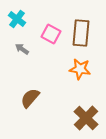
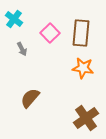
cyan cross: moved 3 px left
pink square: moved 1 px left, 1 px up; rotated 18 degrees clockwise
gray arrow: rotated 152 degrees counterclockwise
orange star: moved 3 px right, 1 px up
brown cross: rotated 10 degrees clockwise
